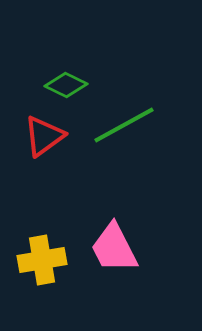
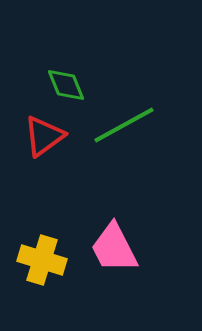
green diamond: rotated 42 degrees clockwise
yellow cross: rotated 27 degrees clockwise
